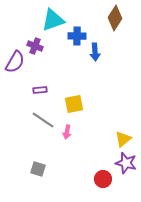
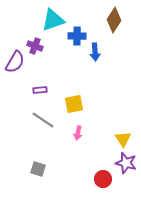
brown diamond: moved 1 px left, 2 px down
pink arrow: moved 11 px right, 1 px down
yellow triangle: rotated 24 degrees counterclockwise
